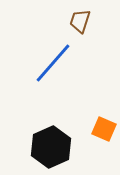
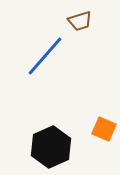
brown trapezoid: rotated 125 degrees counterclockwise
blue line: moved 8 px left, 7 px up
